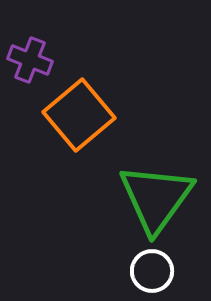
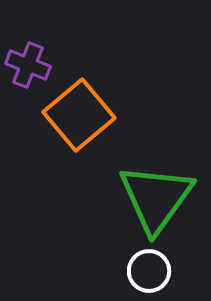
purple cross: moved 2 px left, 5 px down
white circle: moved 3 px left
